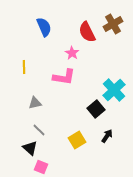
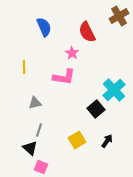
brown cross: moved 6 px right, 8 px up
gray line: rotated 64 degrees clockwise
black arrow: moved 5 px down
